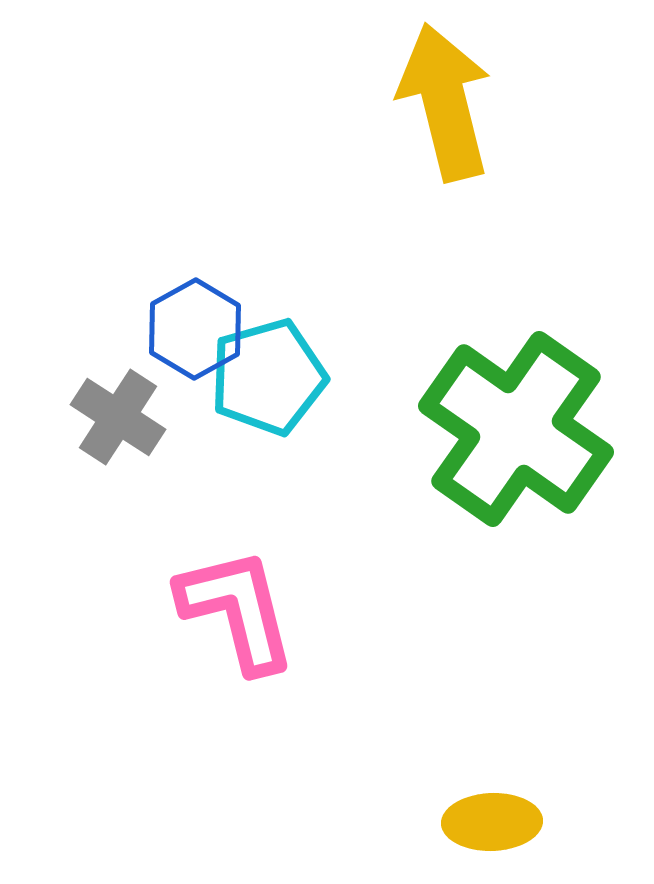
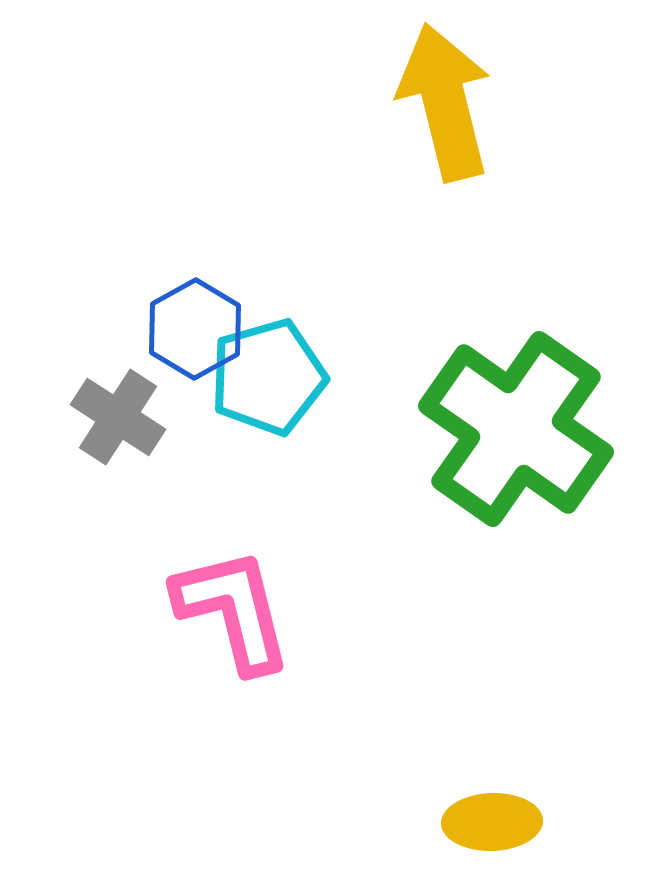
pink L-shape: moved 4 px left
